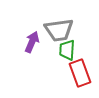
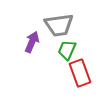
gray trapezoid: moved 5 px up
green trapezoid: rotated 20 degrees clockwise
